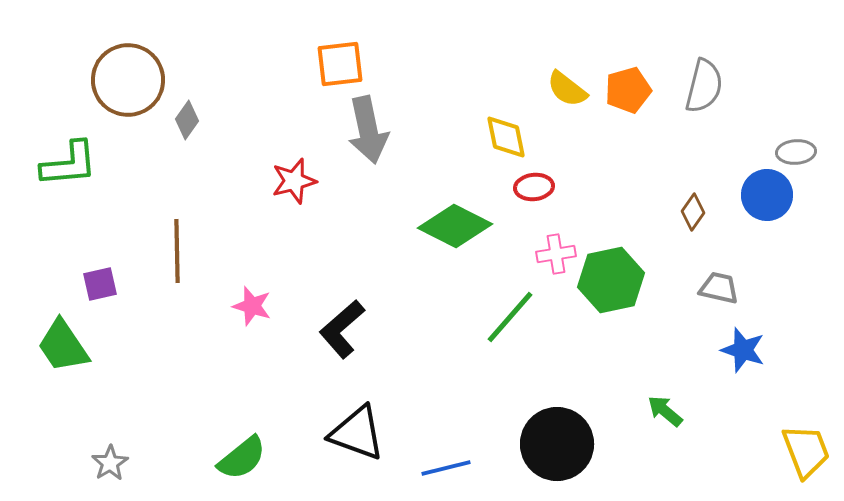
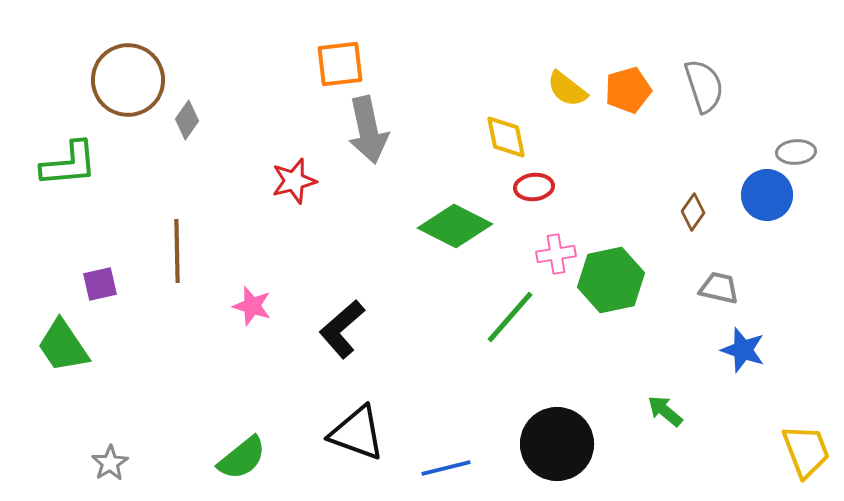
gray semicircle: rotated 32 degrees counterclockwise
